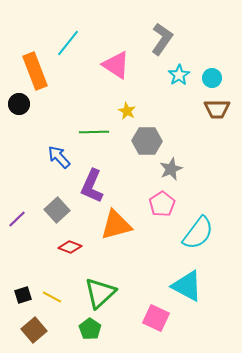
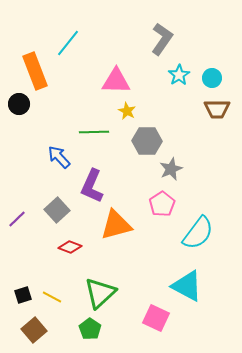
pink triangle: moved 16 px down; rotated 32 degrees counterclockwise
